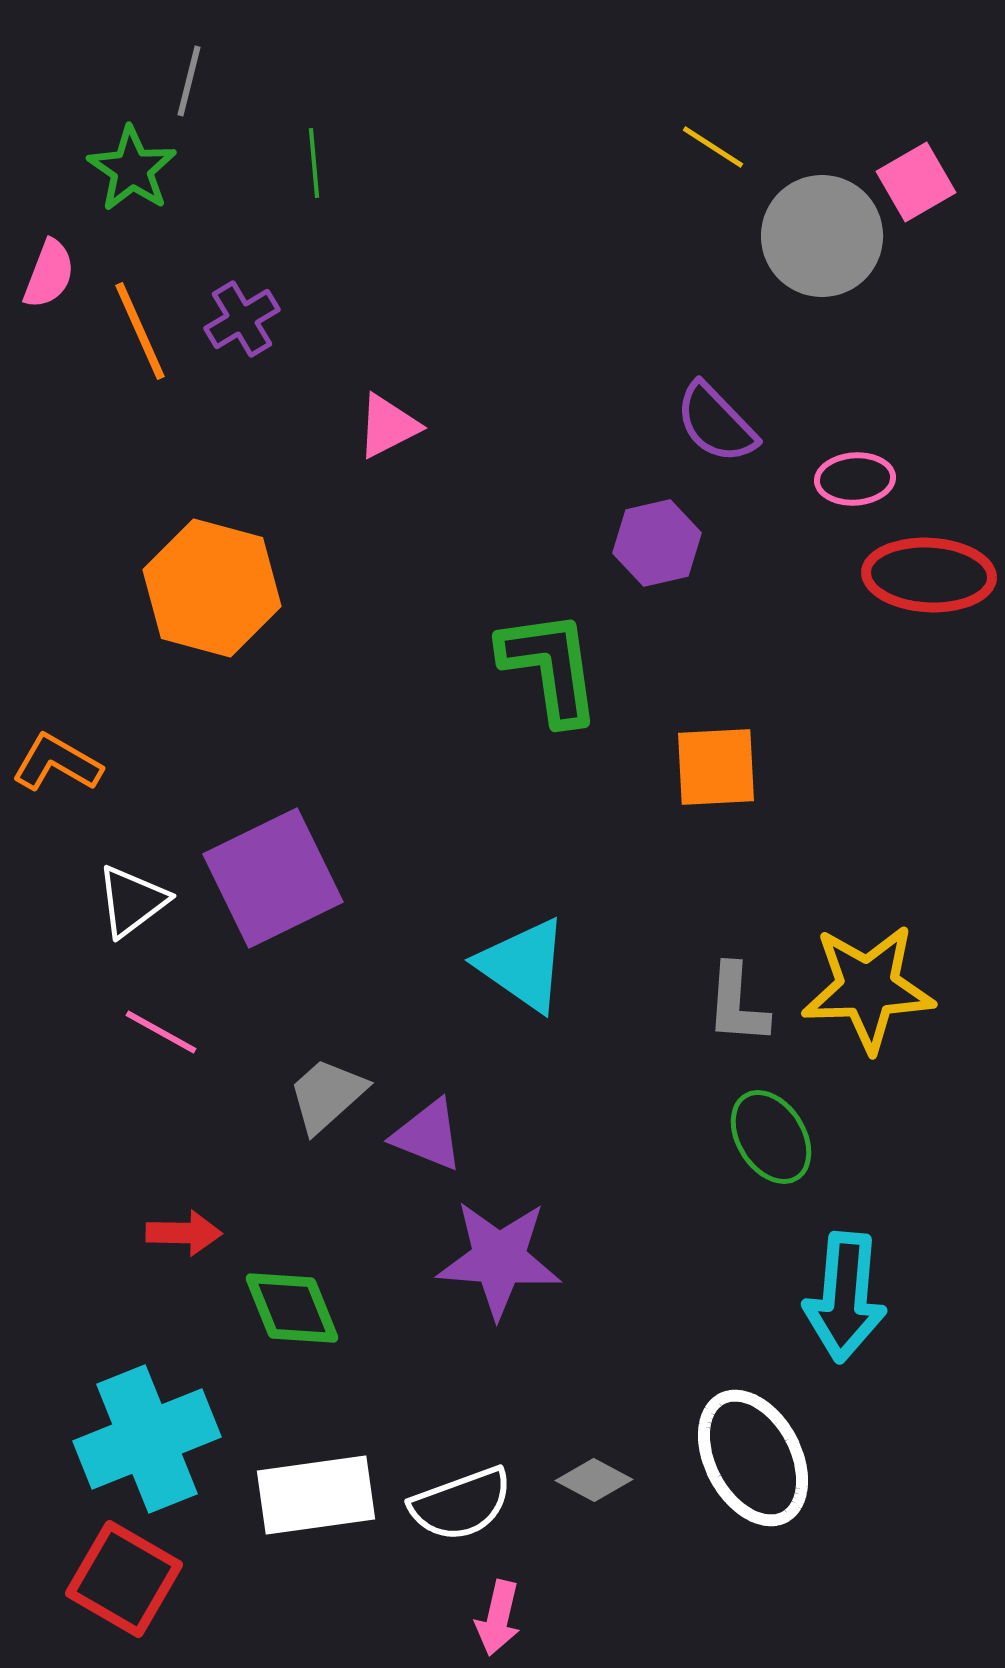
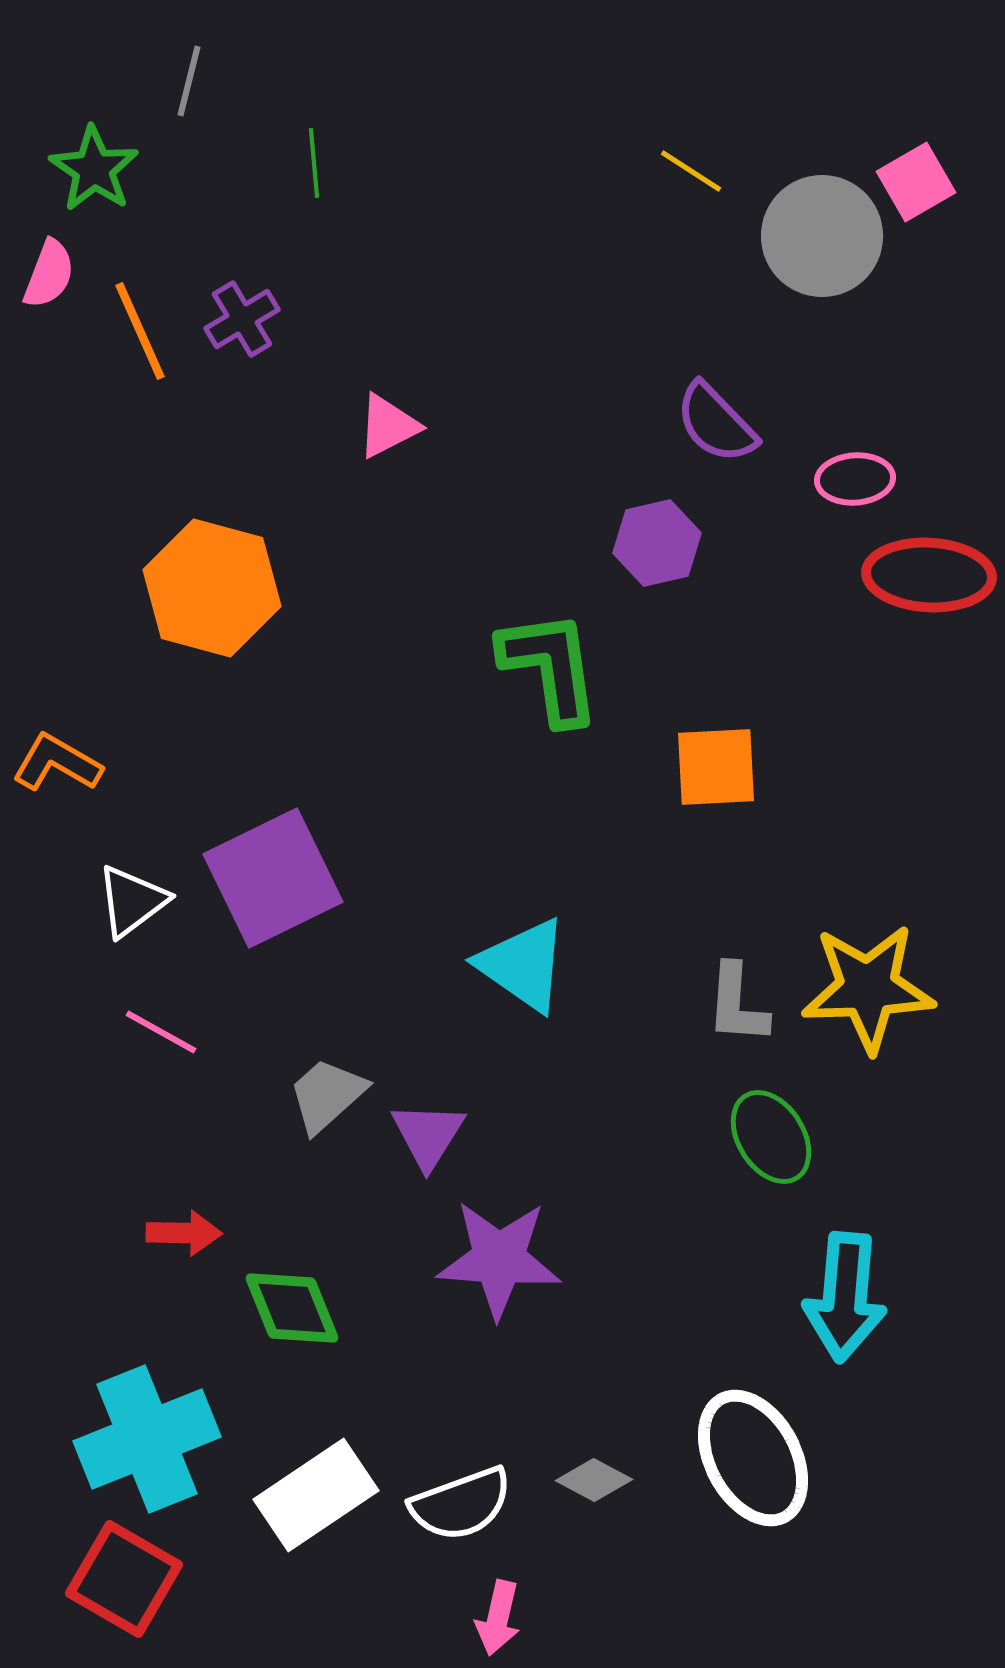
yellow line: moved 22 px left, 24 px down
green star: moved 38 px left
purple triangle: rotated 40 degrees clockwise
white rectangle: rotated 26 degrees counterclockwise
